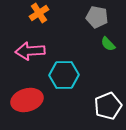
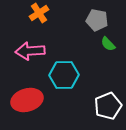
gray pentagon: moved 3 px down
